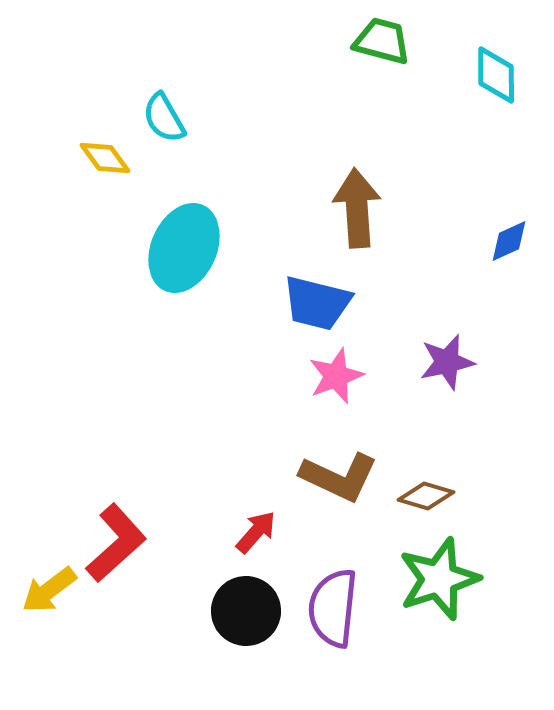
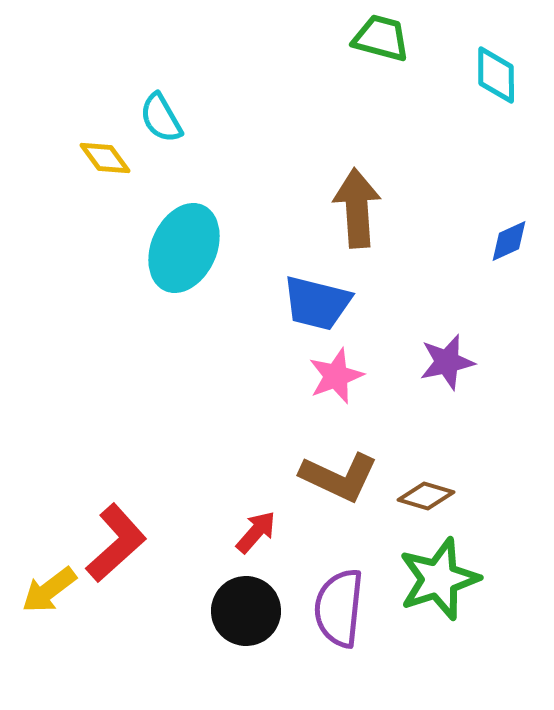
green trapezoid: moved 1 px left, 3 px up
cyan semicircle: moved 3 px left
purple semicircle: moved 6 px right
